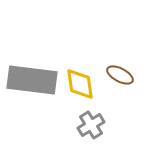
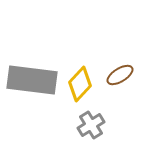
brown ellipse: rotated 60 degrees counterclockwise
yellow diamond: rotated 52 degrees clockwise
